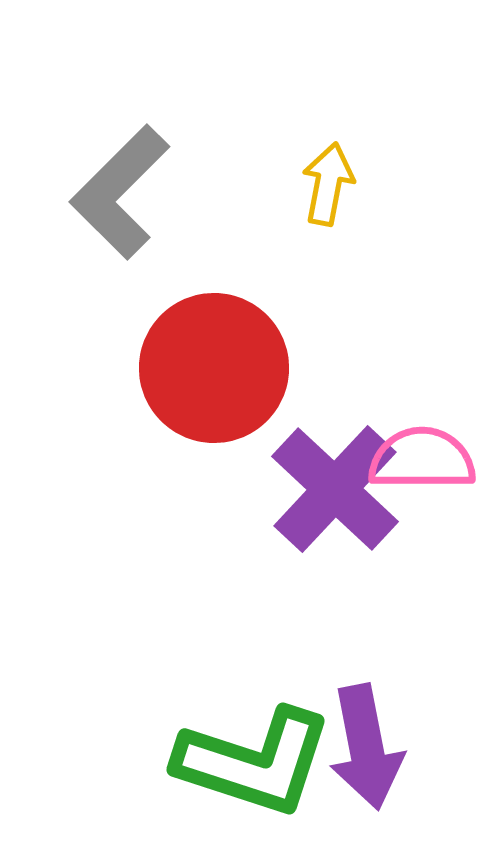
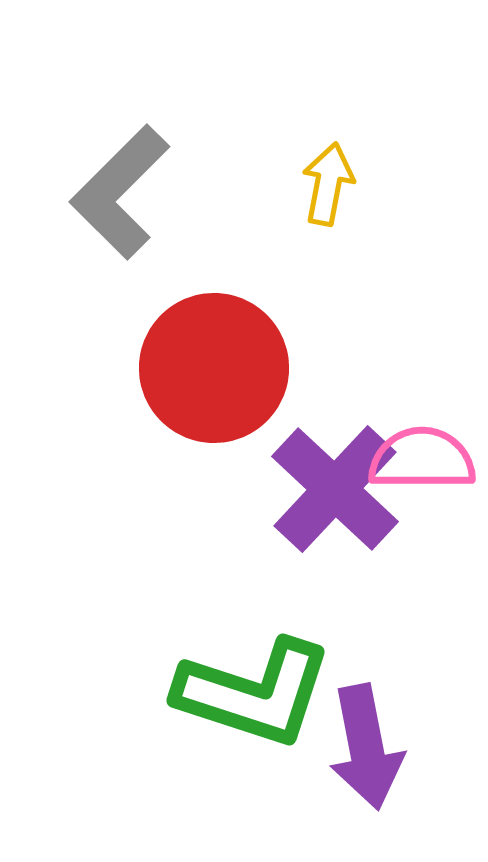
green L-shape: moved 69 px up
